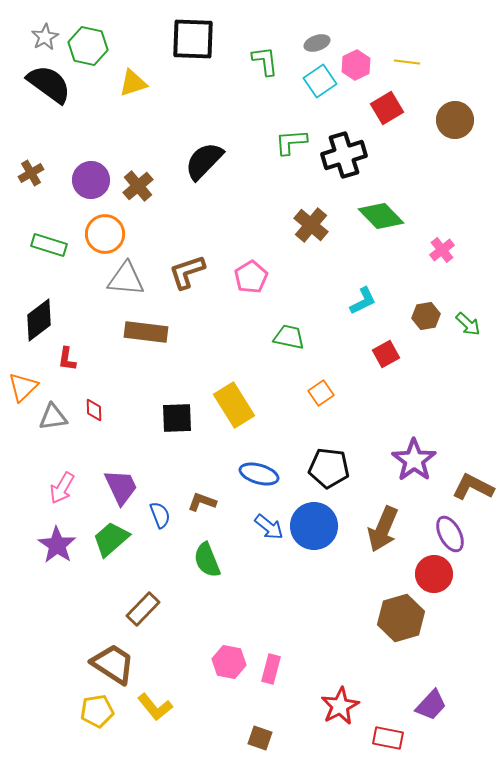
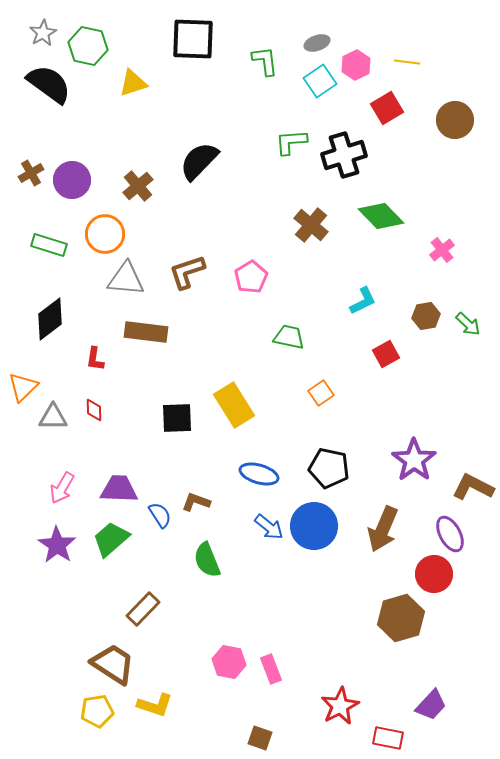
gray star at (45, 37): moved 2 px left, 4 px up
black semicircle at (204, 161): moved 5 px left
purple circle at (91, 180): moved 19 px left
black diamond at (39, 320): moved 11 px right, 1 px up
red L-shape at (67, 359): moved 28 px right
gray triangle at (53, 417): rotated 8 degrees clockwise
black pentagon at (329, 468): rotated 6 degrees clockwise
purple trapezoid at (121, 487): moved 2 px left, 2 px down; rotated 63 degrees counterclockwise
brown L-shape at (202, 502): moved 6 px left
blue semicircle at (160, 515): rotated 12 degrees counterclockwise
pink rectangle at (271, 669): rotated 36 degrees counterclockwise
yellow L-shape at (155, 707): moved 2 px up; rotated 33 degrees counterclockwise
